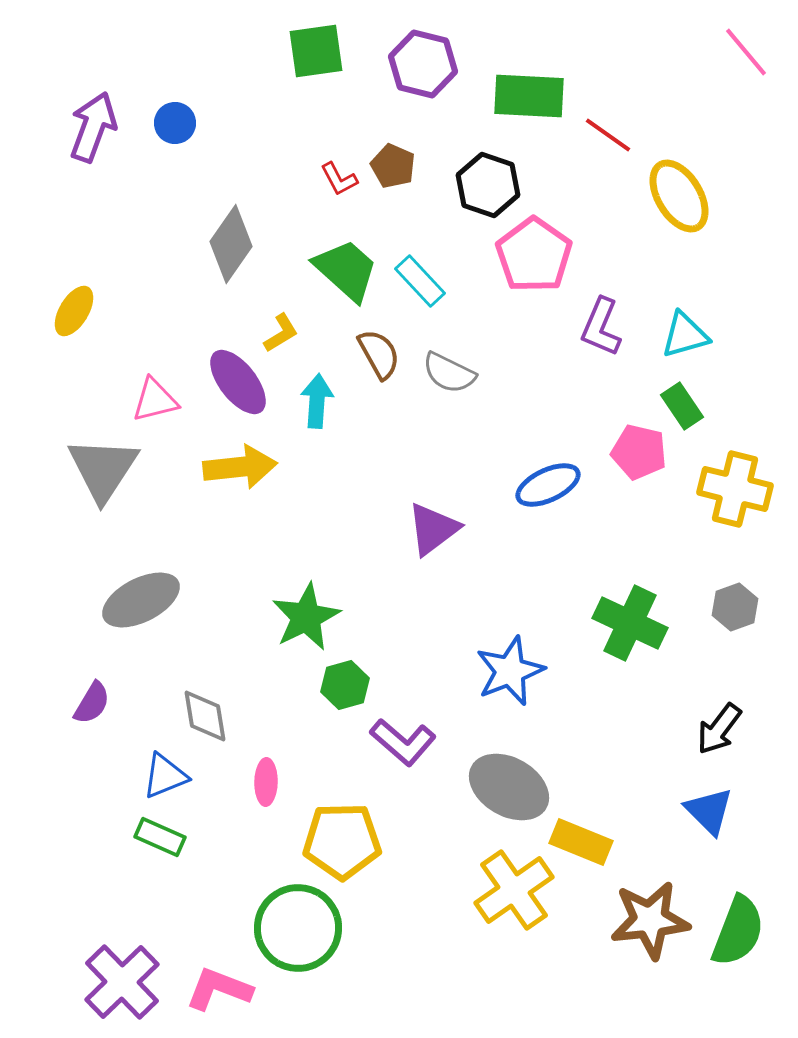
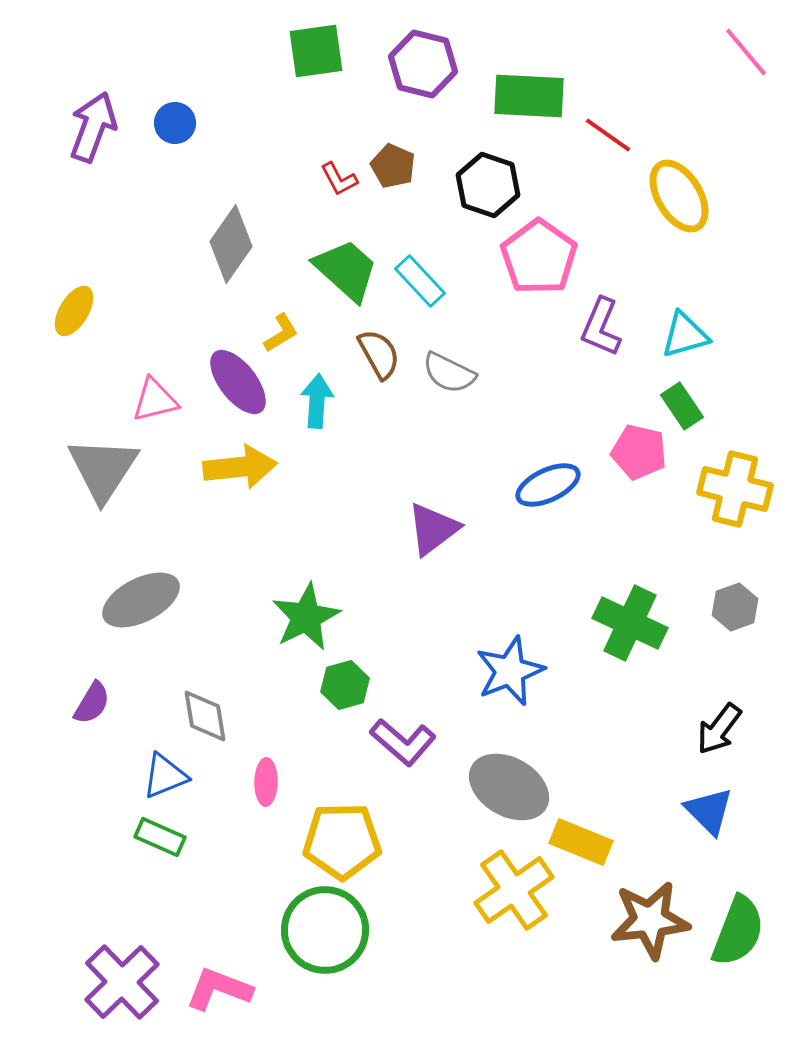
pink pentagon at (534, 255): moved 5 px right, 2 px down
green circle at (298, 928): moved 27 px right, 2 px down
